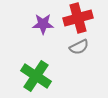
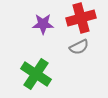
red cross: moved 3 px right
green cross: moved 2 px up
